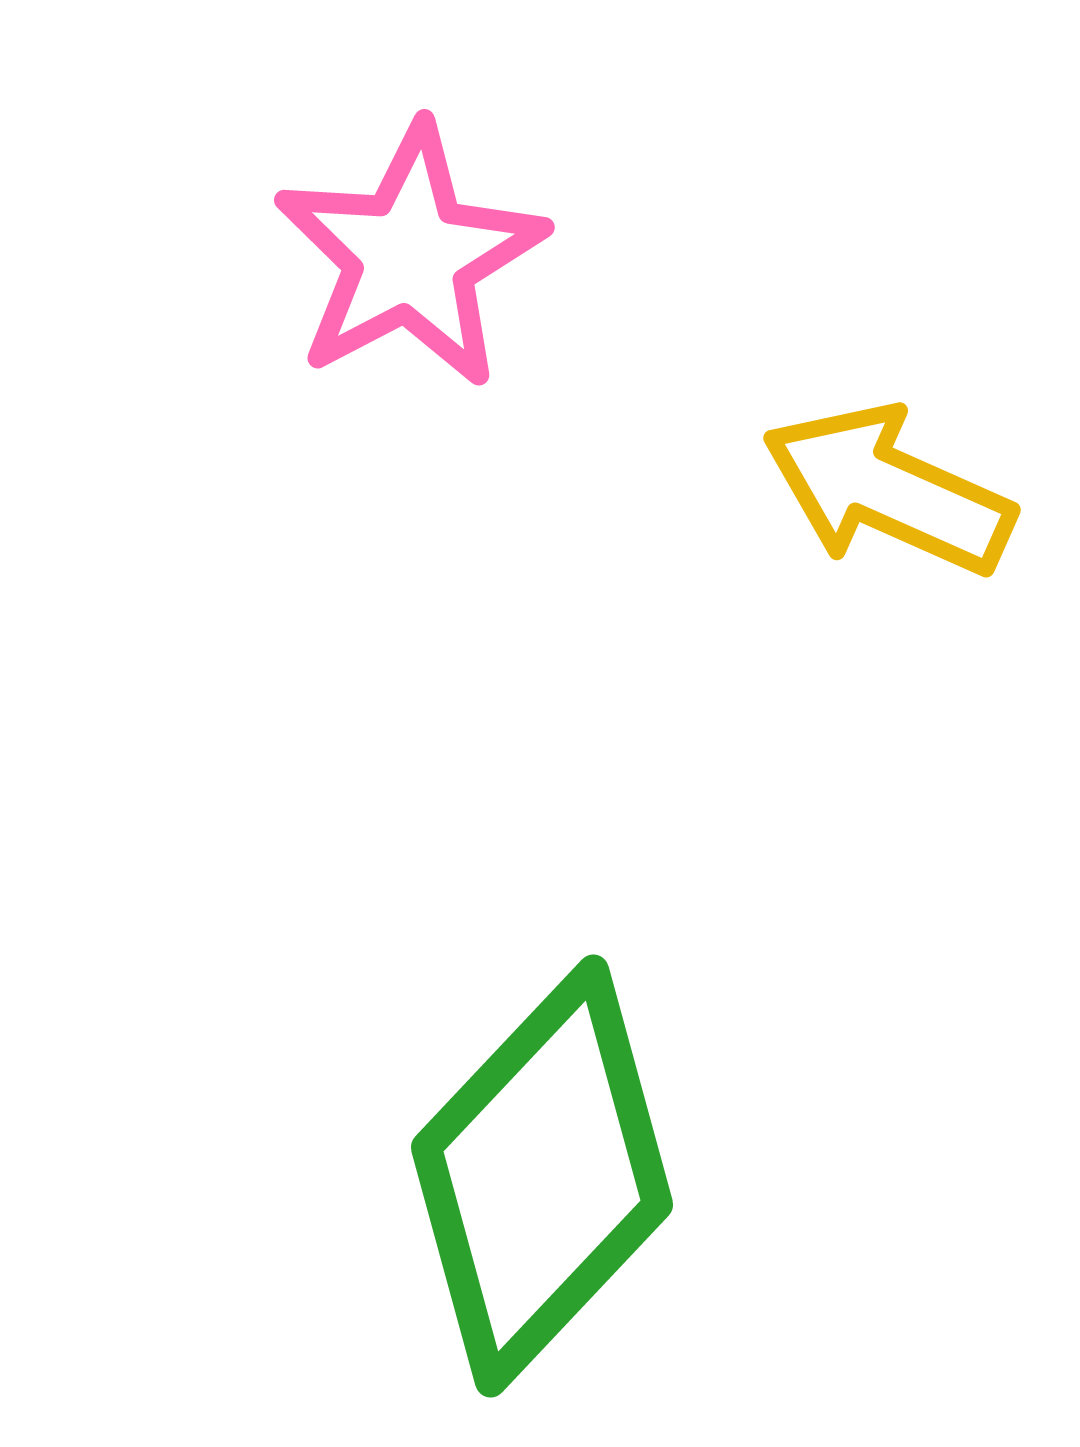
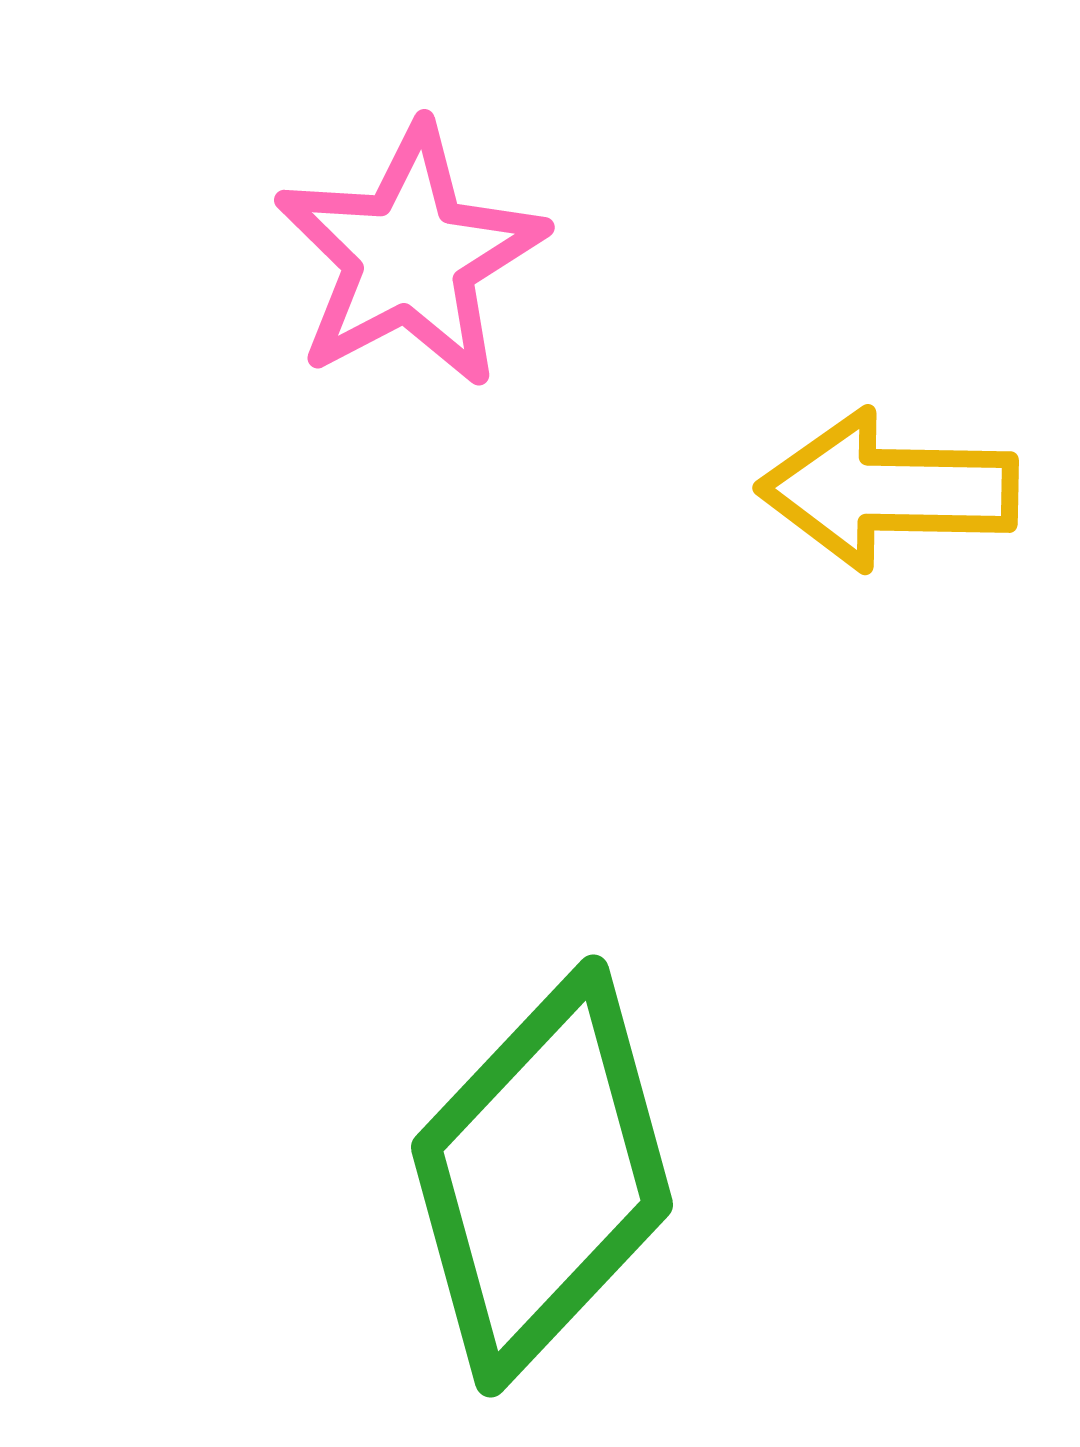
yellow arrow: rotated 23 degrees counterclockwise
